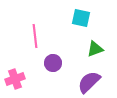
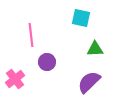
pink line: moved 4 px left, 1 px up
green triangle: rotated 18 degrees clockwise
purple circle: moved 6 px left, 1 px up
pink cross: rotated 18 degrees counterclockwise
